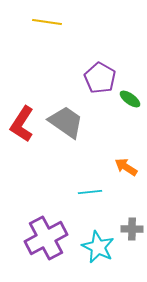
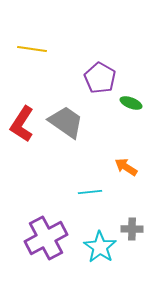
yellow line: moved 15 px left, 27 px down
green ellipse: moved 1 px right, 4 px down; rotated 15 degrees counterclockwise
cyan star: moved 2 px right; rotated 8 degrees clockwise
